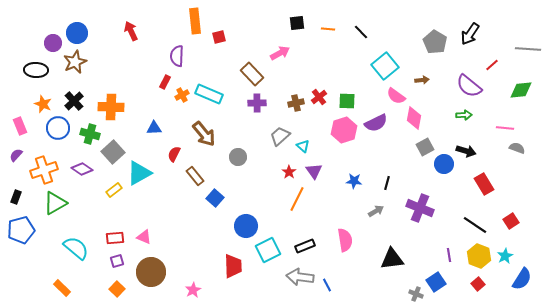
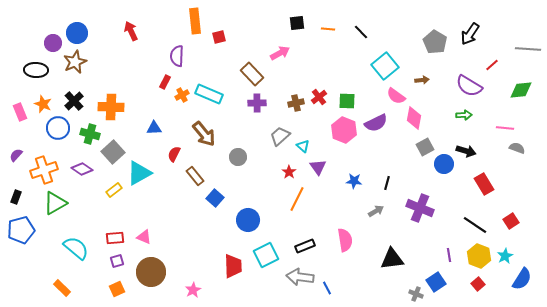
purple semicircle at (469, 86): rotated 8 degrees counterclockwise
pink rectangle at (20, 126): moved 14 px up
pink hexagon at (344, 130): rotated 20 degrees counterclockwise
purple triangle at (314, 171): moved 4 px right, 4 px up
blue circle at (246, 226): moved 2 px right, 6 px up
cyan square at (268, 250): moved 2 px left, 5 px down
blue line at (327, 285): moved 3 px down
orange square at (117, 289): rotated 21 degrees clockwise
